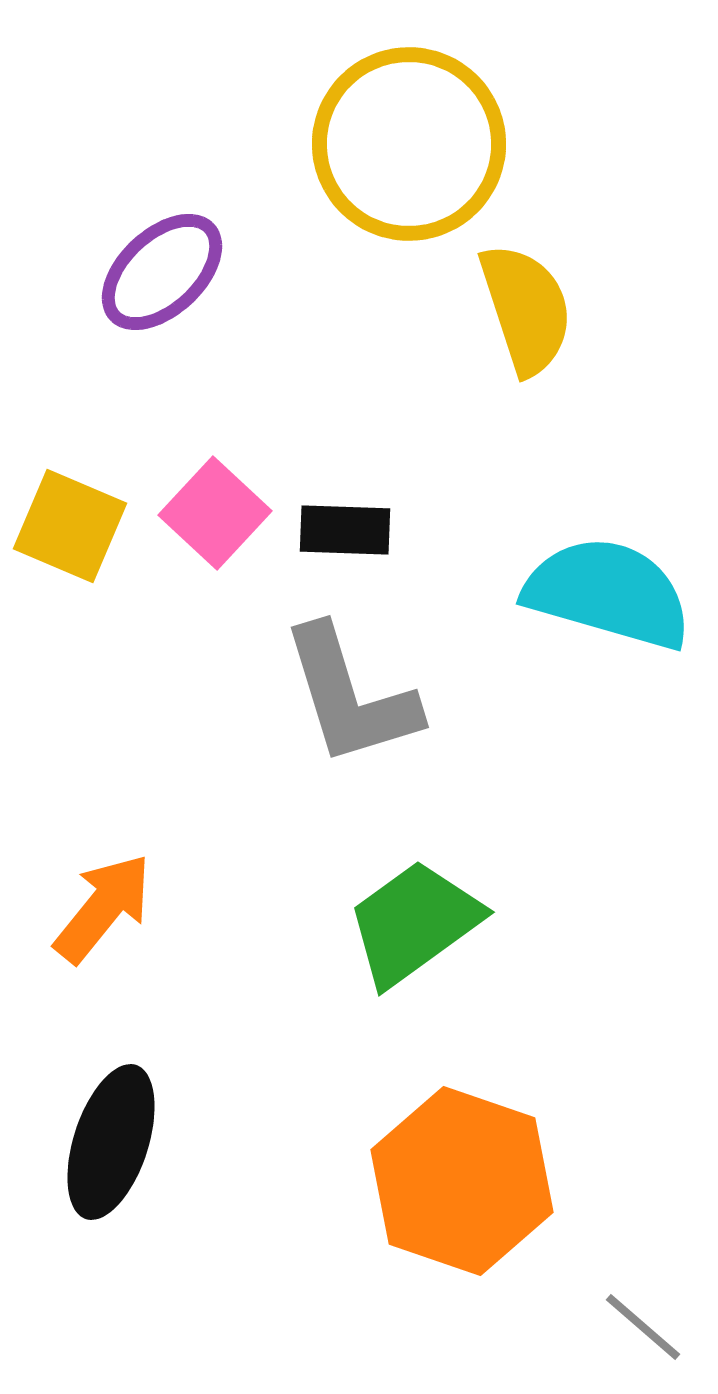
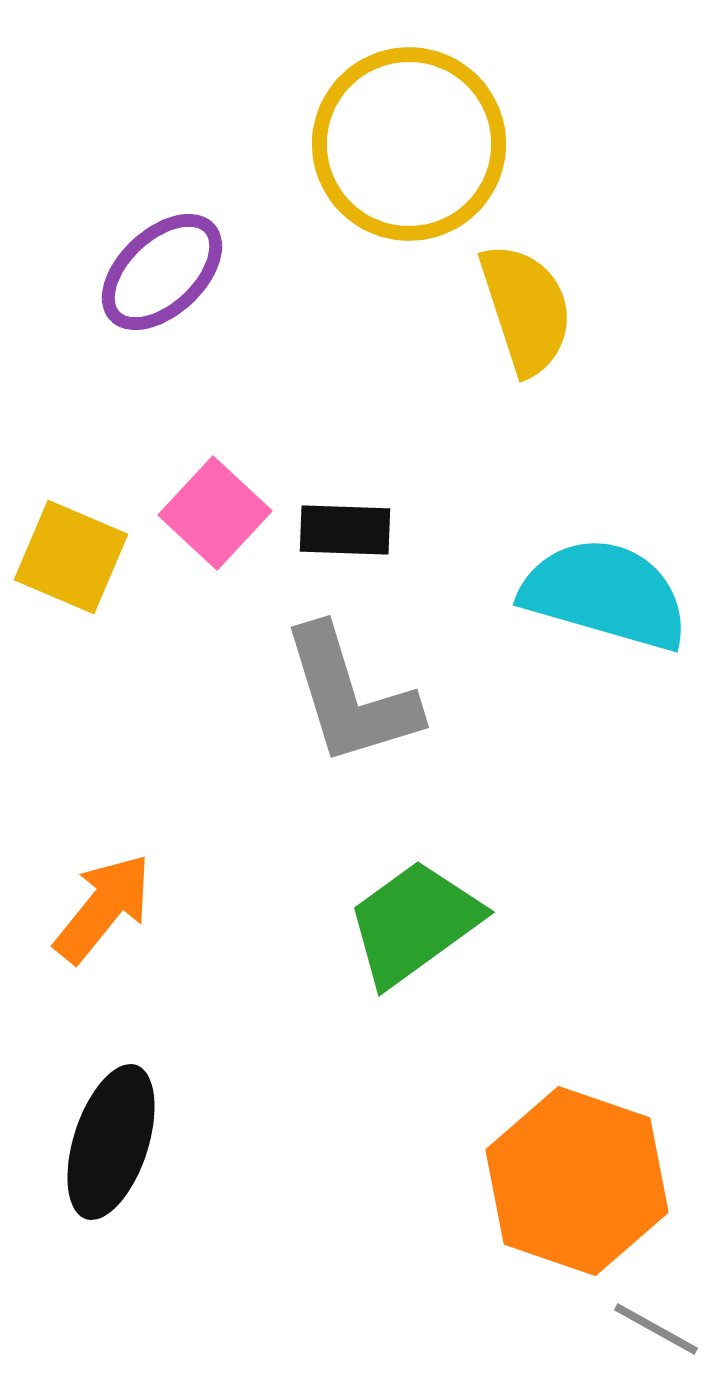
yellow square: moved 1 px right, 31 px down
cyan semicircle: moved 3 px left, 1 px down
orange hexagon: moved 115 px right
gray line: moved 13 px right, 2 px down; rotated 12 degrees counterclockwise
